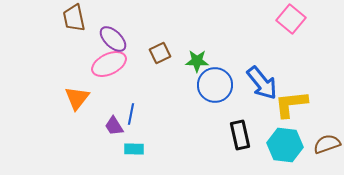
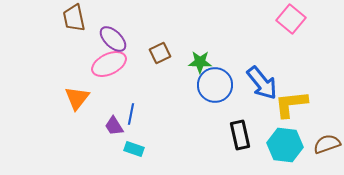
green star: moved 3 px right, 1 px down
cyan rectangle: rotated 18 degrees clockwise
